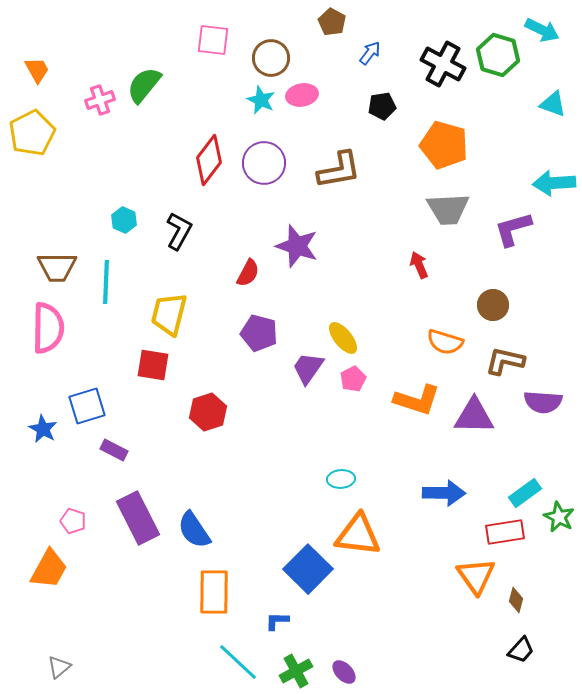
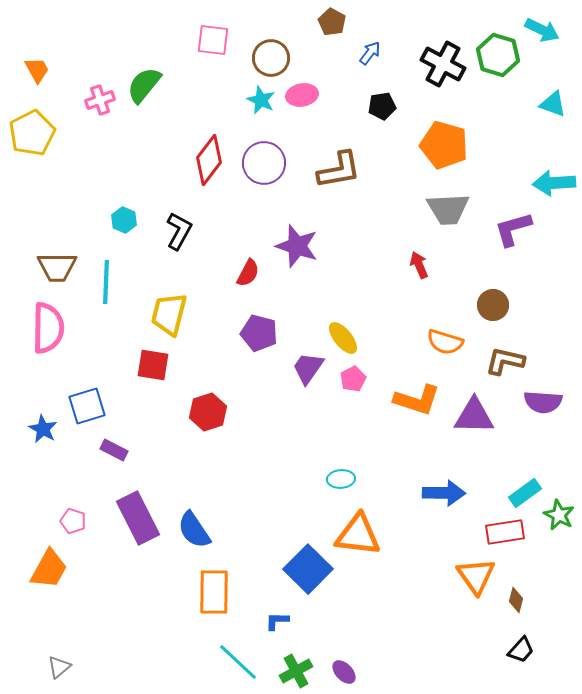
green star at (559, 517): moved 2 px up
